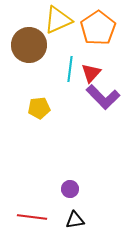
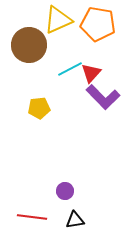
orange pentagon: moved 4 px up; rotated 28 degrees counterclockwise
cyan line: rotated 55 degrees clockwise
purple circle: moved 5 px left, 2 px down
